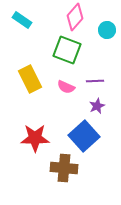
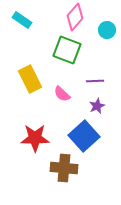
pink semicircle: moved 4 px left, 7 px down; rotated 18 degrees clockwise
